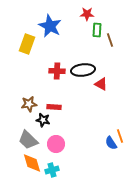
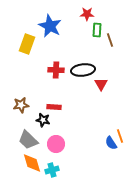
red cross: moved 1 px left, 1 px up
red triangle: rotated 32 degrees clockwise
brown star: moved 8 px left, 1 px down
